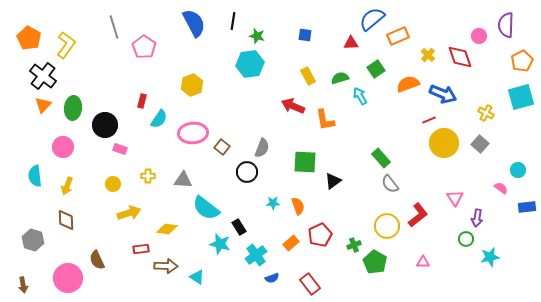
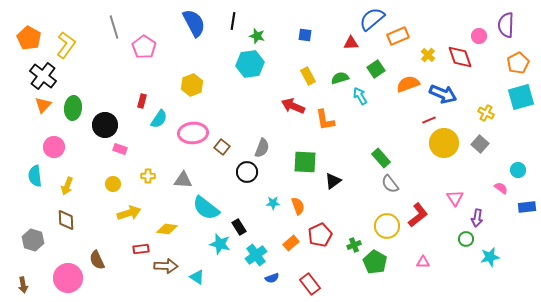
orange pentagon at (522, 61): moved 4 px left, 2 px down
pink circle at (63, 147): moved 9 px left
